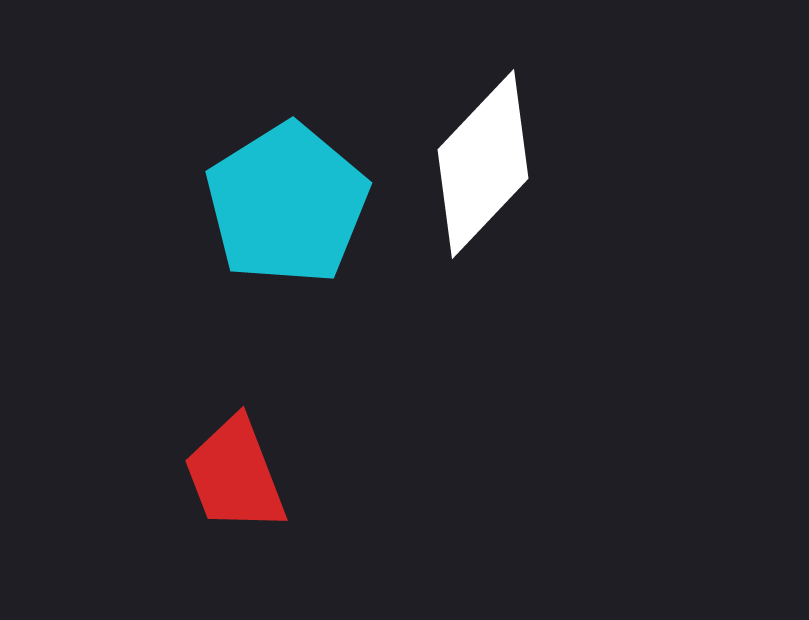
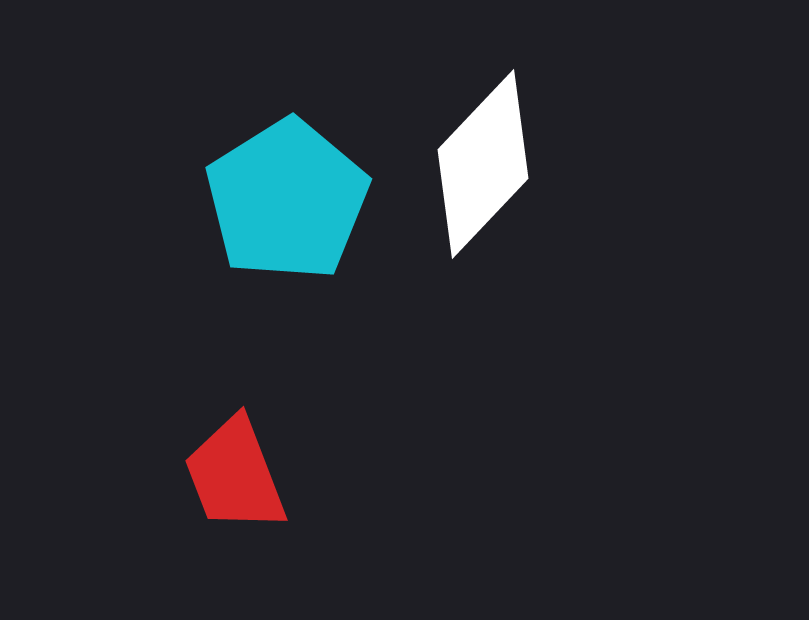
cyan pentagon: moved 4 px up
